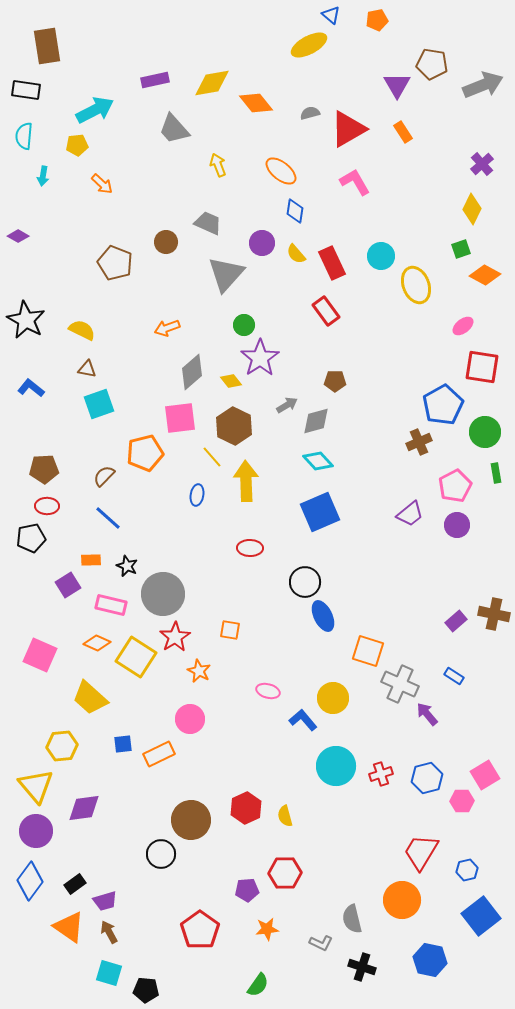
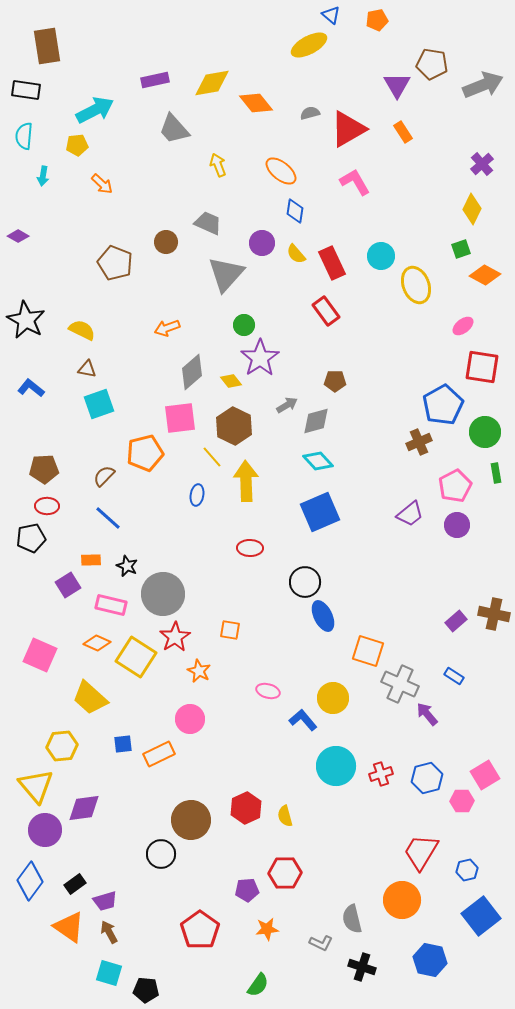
purple circle at (36, 831): moved 9 px right, 1 px up
